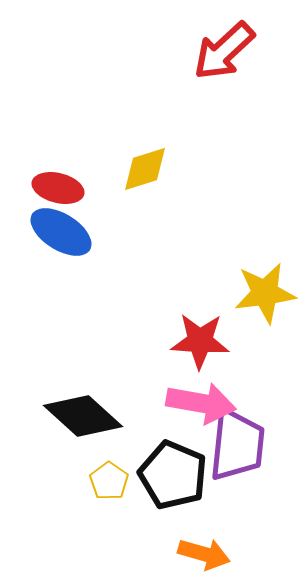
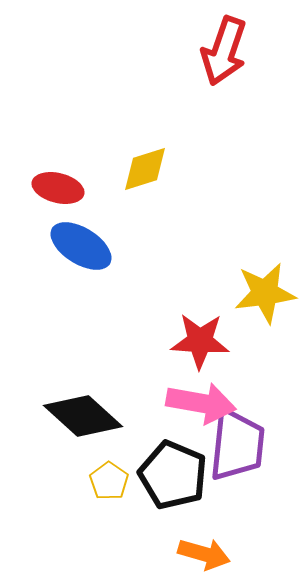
red arrow: rotated 28 degrees counterclockwise
blue ellipse: moved 20 px right, 14 px down
